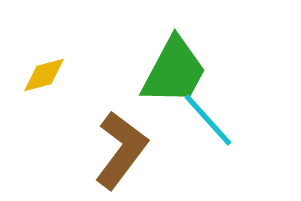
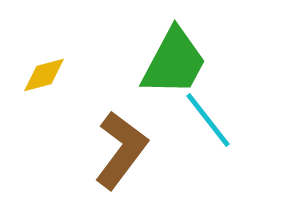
green trapezoid: moved 9 px up
cyan line: rotated 4 degrees clockwise
